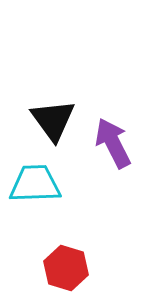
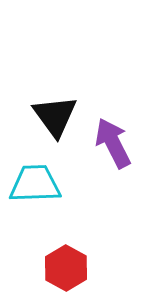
black triangle: moved 2 px right, 4 px up
red hexagon: rotated 12 degrees clockwise
